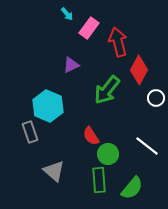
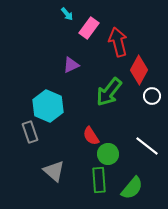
green arrow: moved 2 px right, 2 px down
white circle: moved 4 px left, 2 px up
